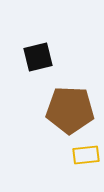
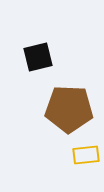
brown pentagon: moved 1 px left, 1 px up
